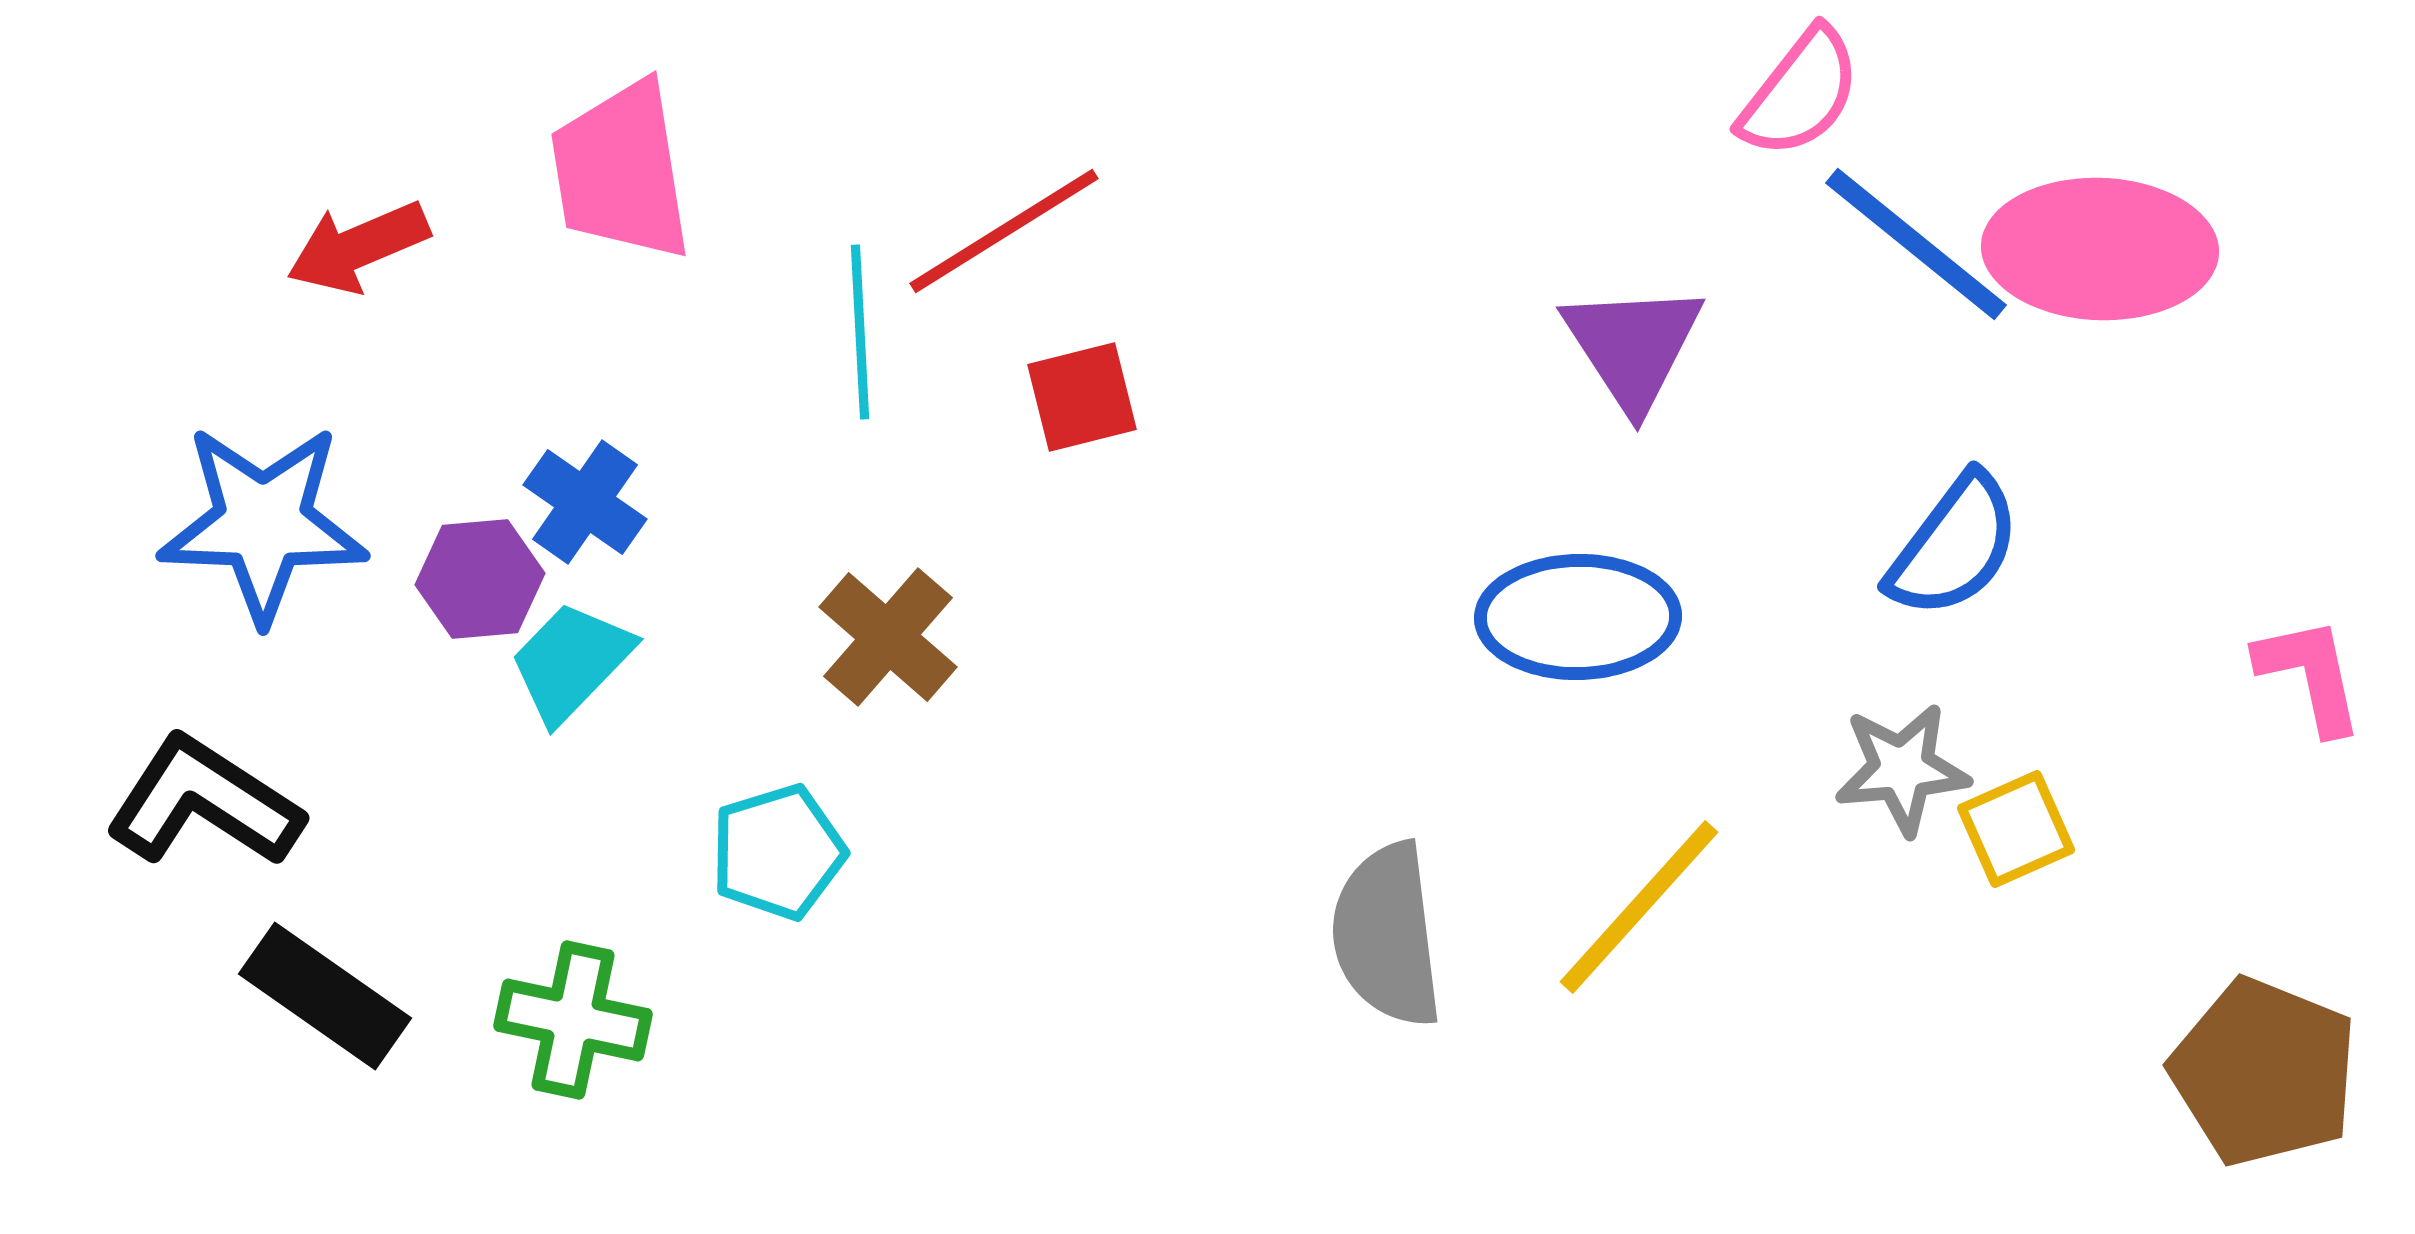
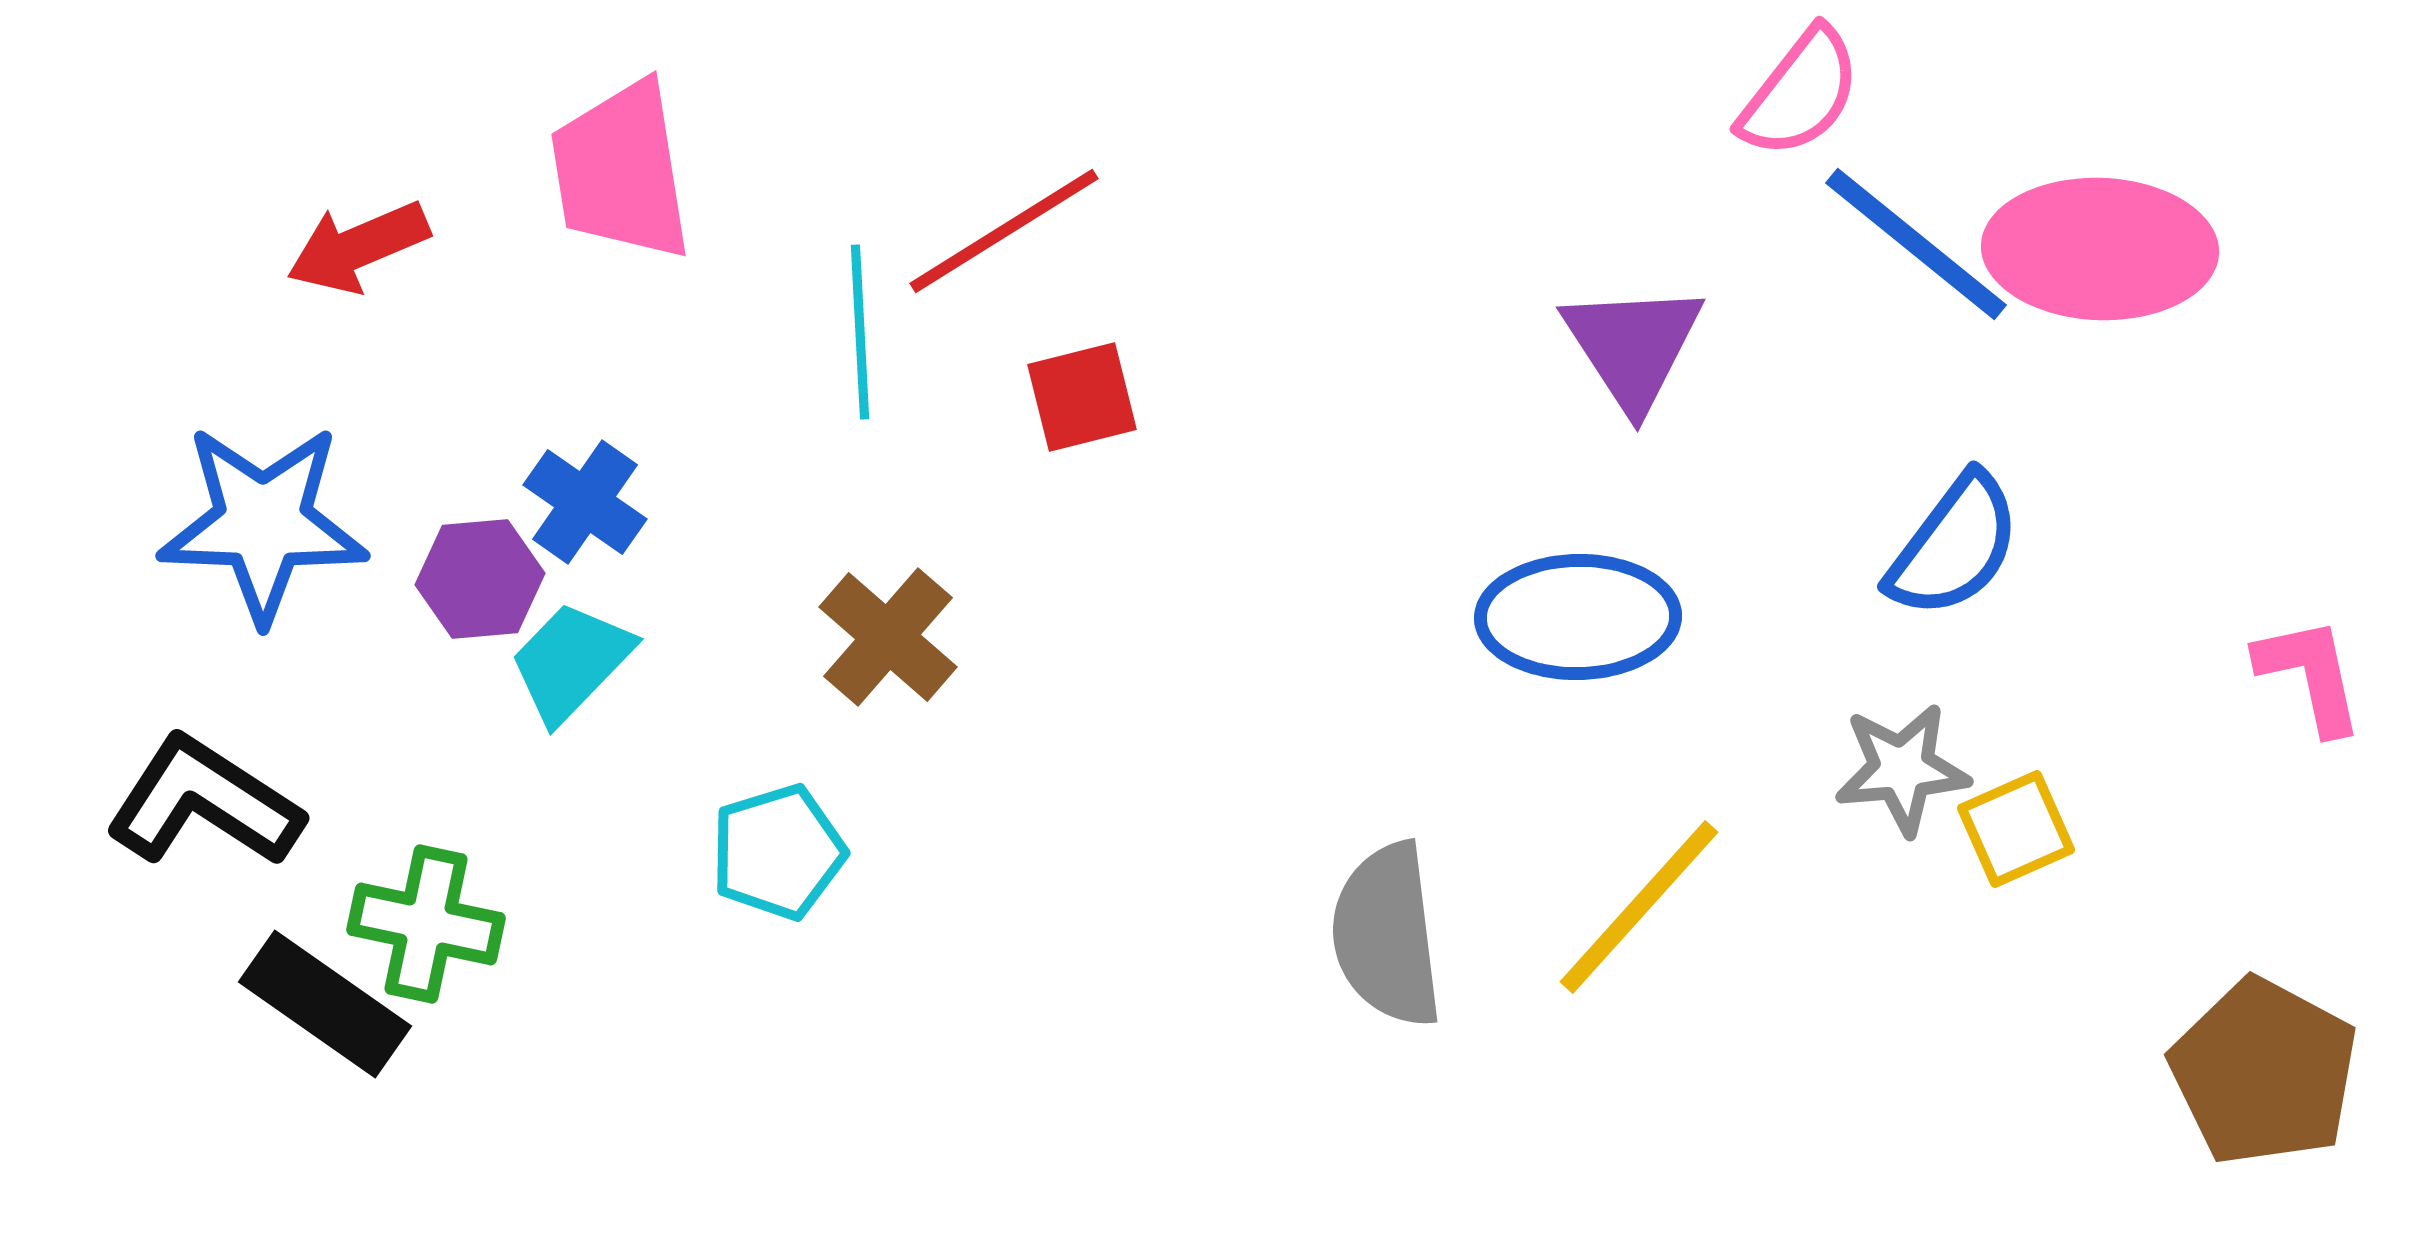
black rectangle: moved 8 px down
green cross: moved 147 px left, 96 px up
brown pentagon: rotated 6 degrees clockwise
